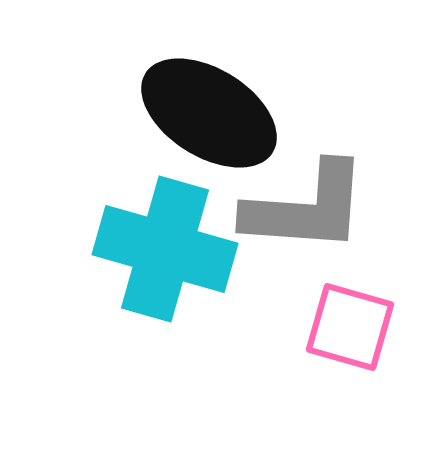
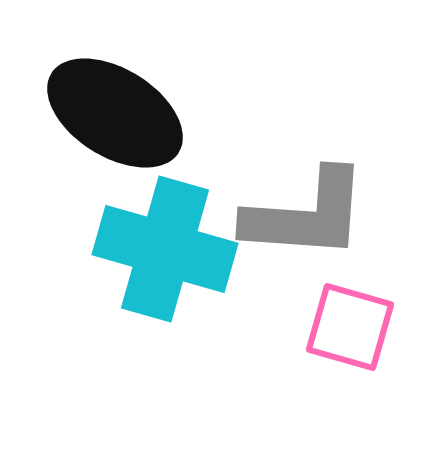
black ellipse: moved 94 px left
gray L-shape: moved 7 px down
